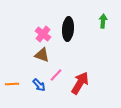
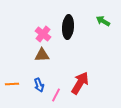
green arrow: rotated 64 degrees counterclockwise
black ellipse: moved 2 px up
brown triangle: rotated 21 degrees counterclockwise
pink line: moved 20 px down; rotated 16 degrees counterclockwise
blue arrow: rotated 24 degrees clockwise
